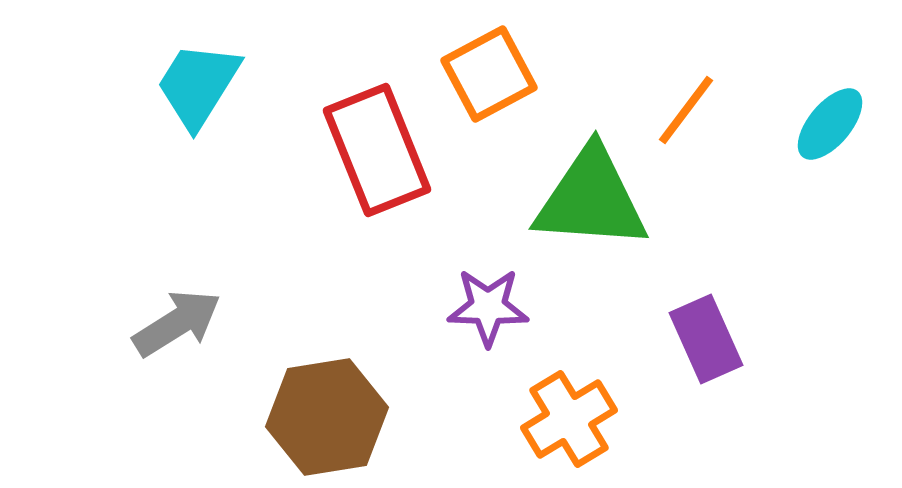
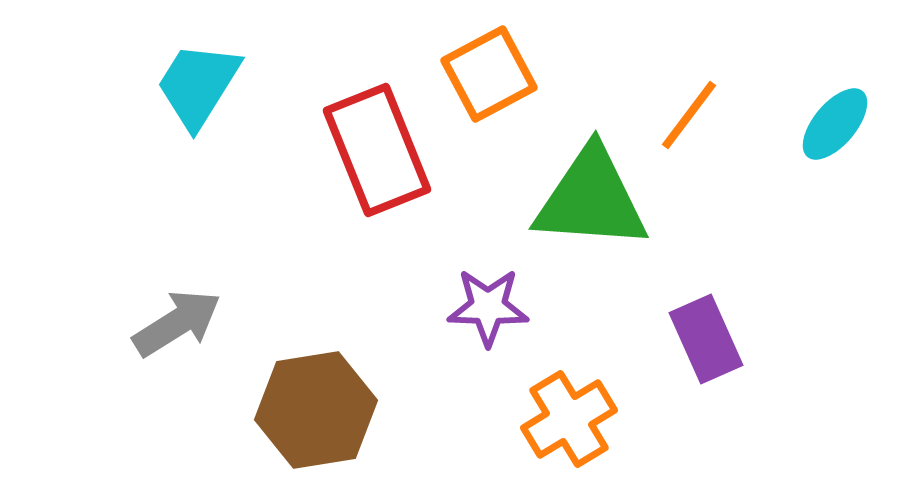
orange line: moved 3 px right, 5 px down
cyan ellipse: moved 5 px right
brown hexagon: moved 11 px left, 7 px up
